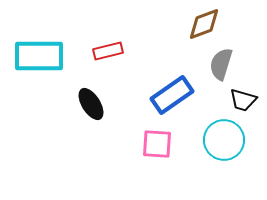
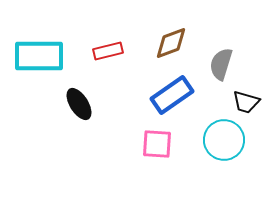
brown diamond: moved 33 px left, 19 px down
black trapezoid: moved 3 px right, 2 px down
black ellipse: moved 12 px left
